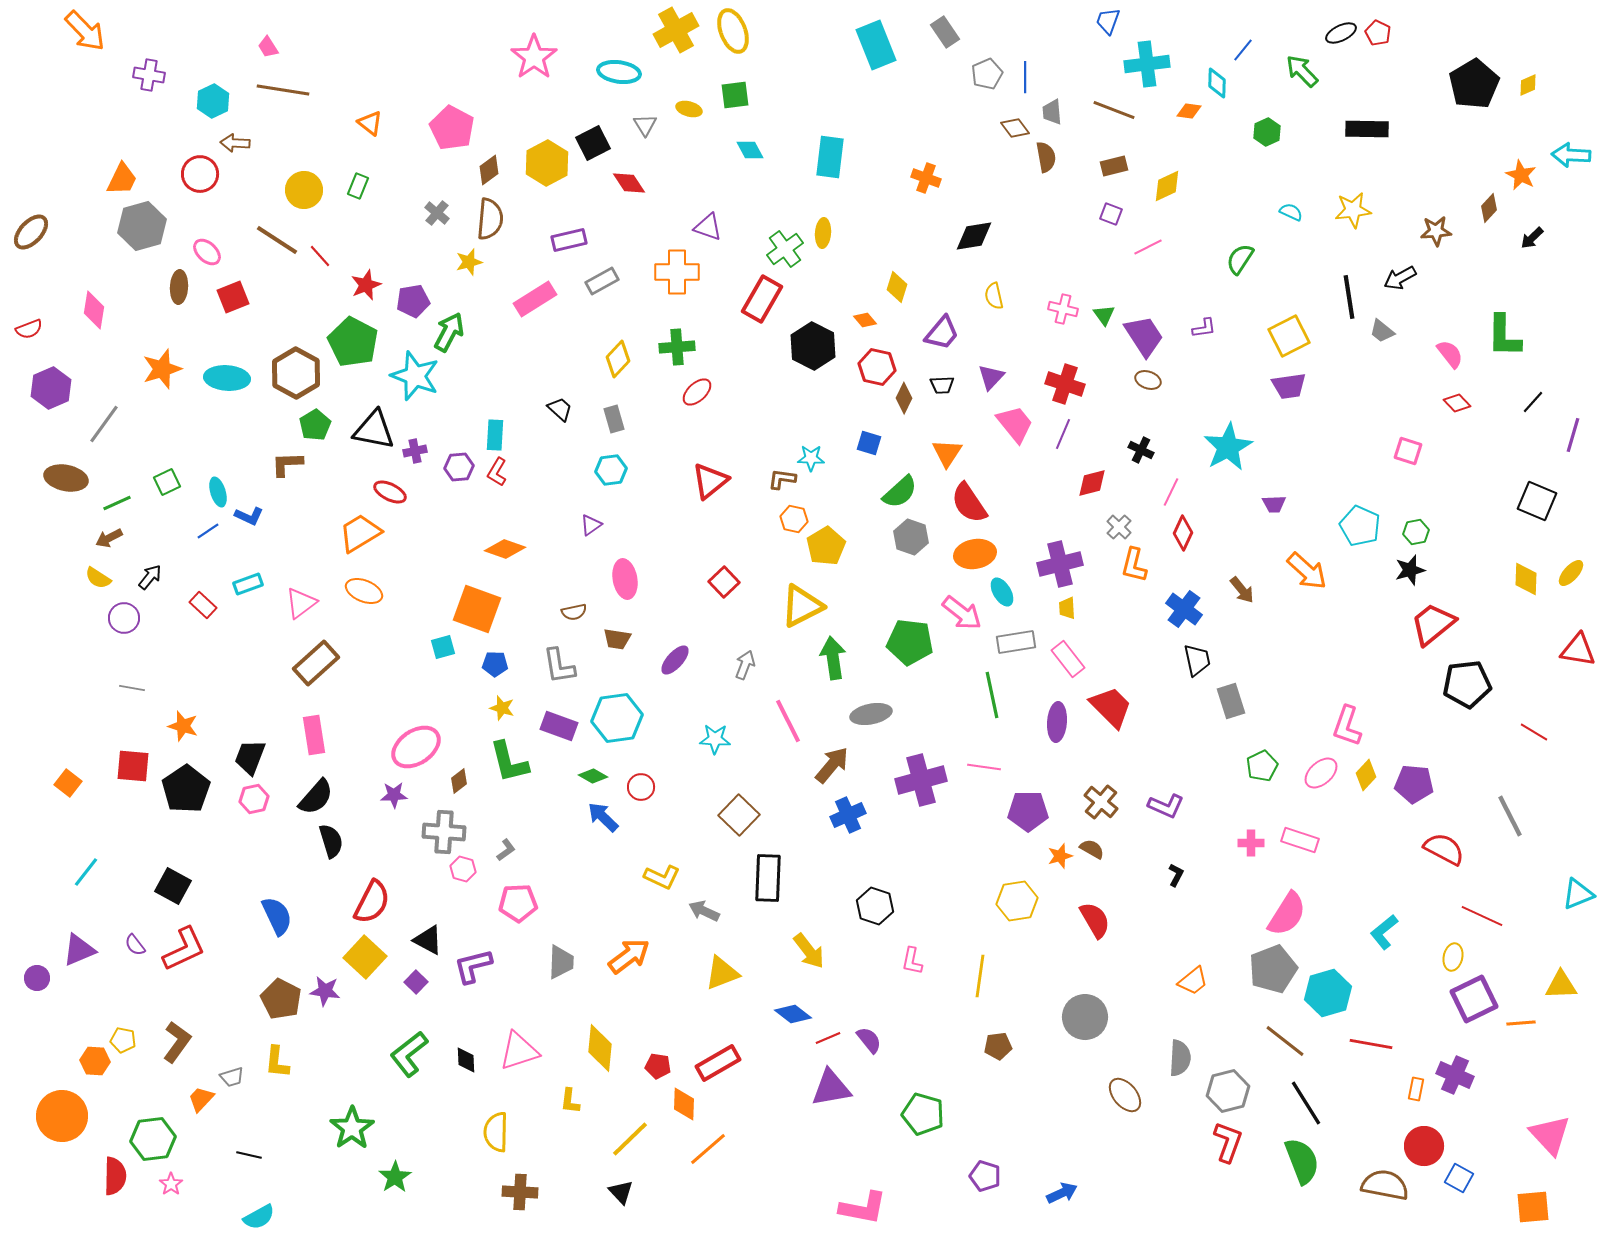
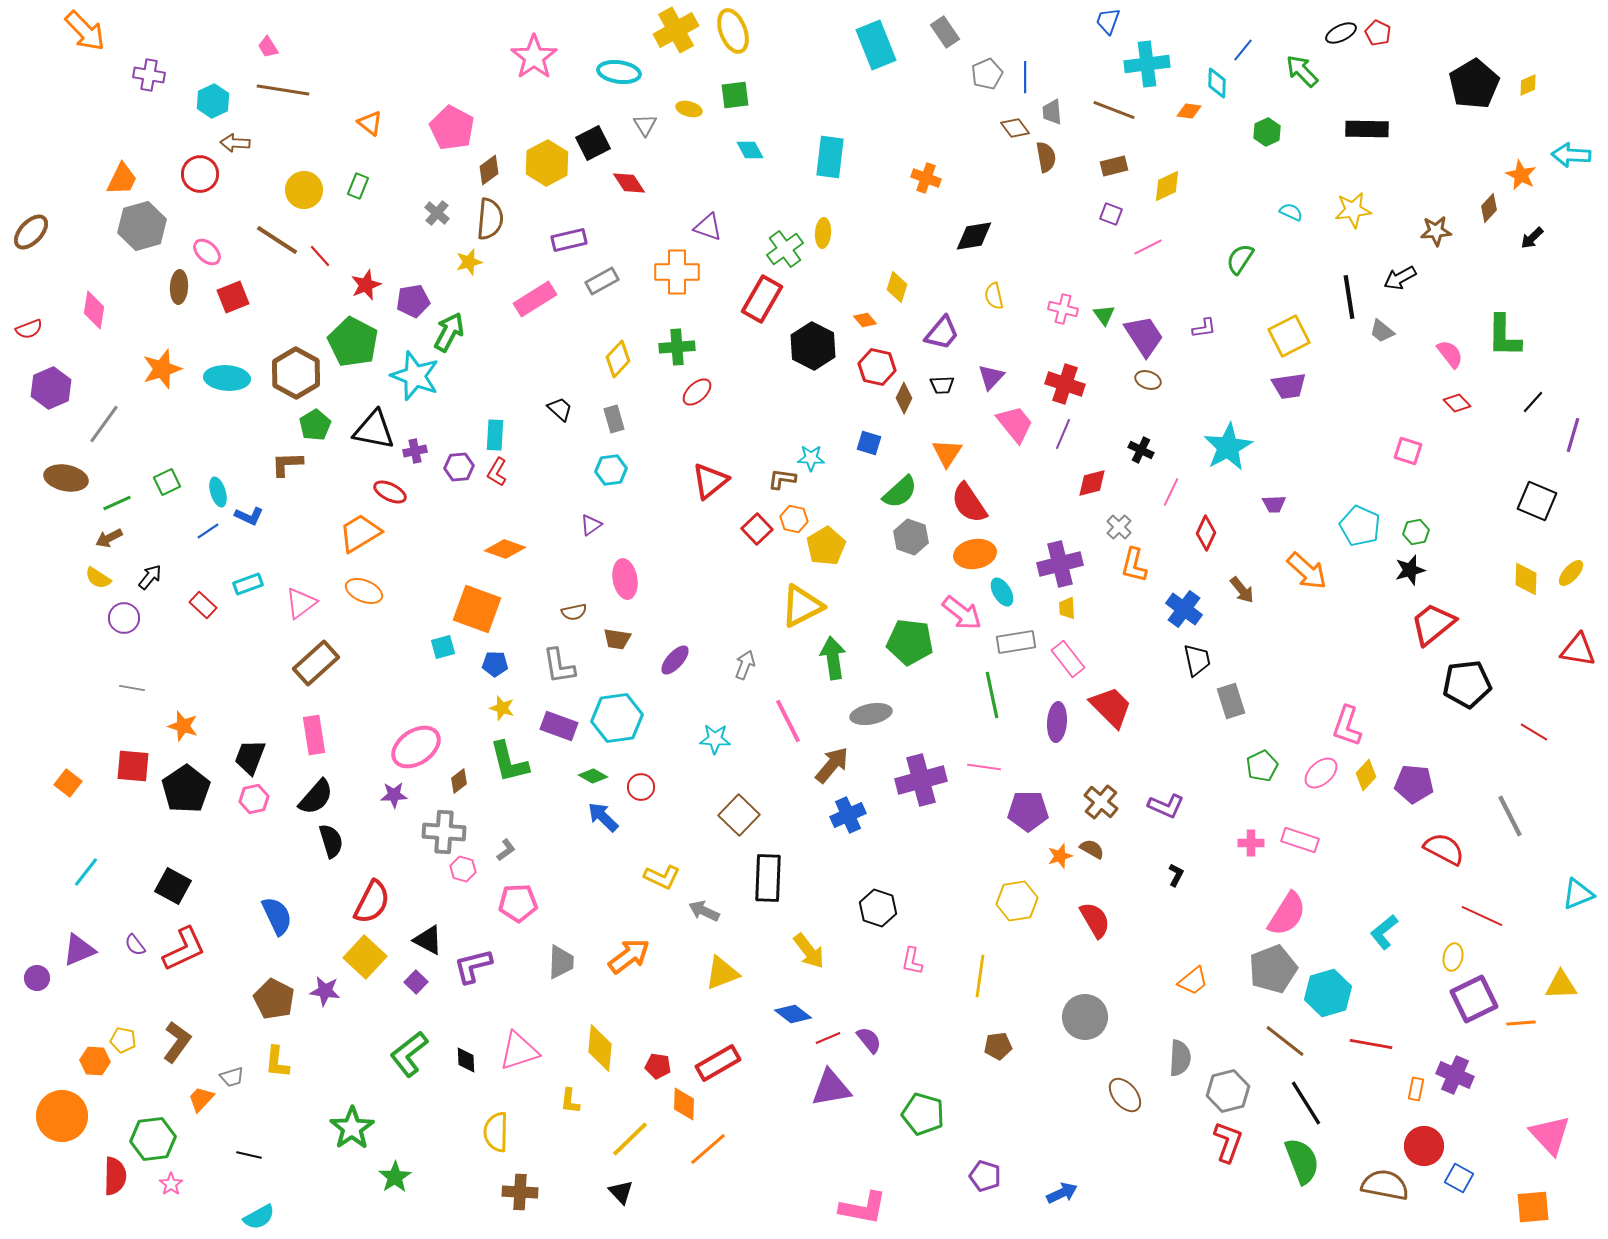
red diamond at (1183, 533): moved 23 px right
red square at (724, 582): moved 33 px right, 53 px up
black hexagon at (875, 906): moved 3 px right, 2 px down
brown pentagon at (281, 999): moved 7 px left
